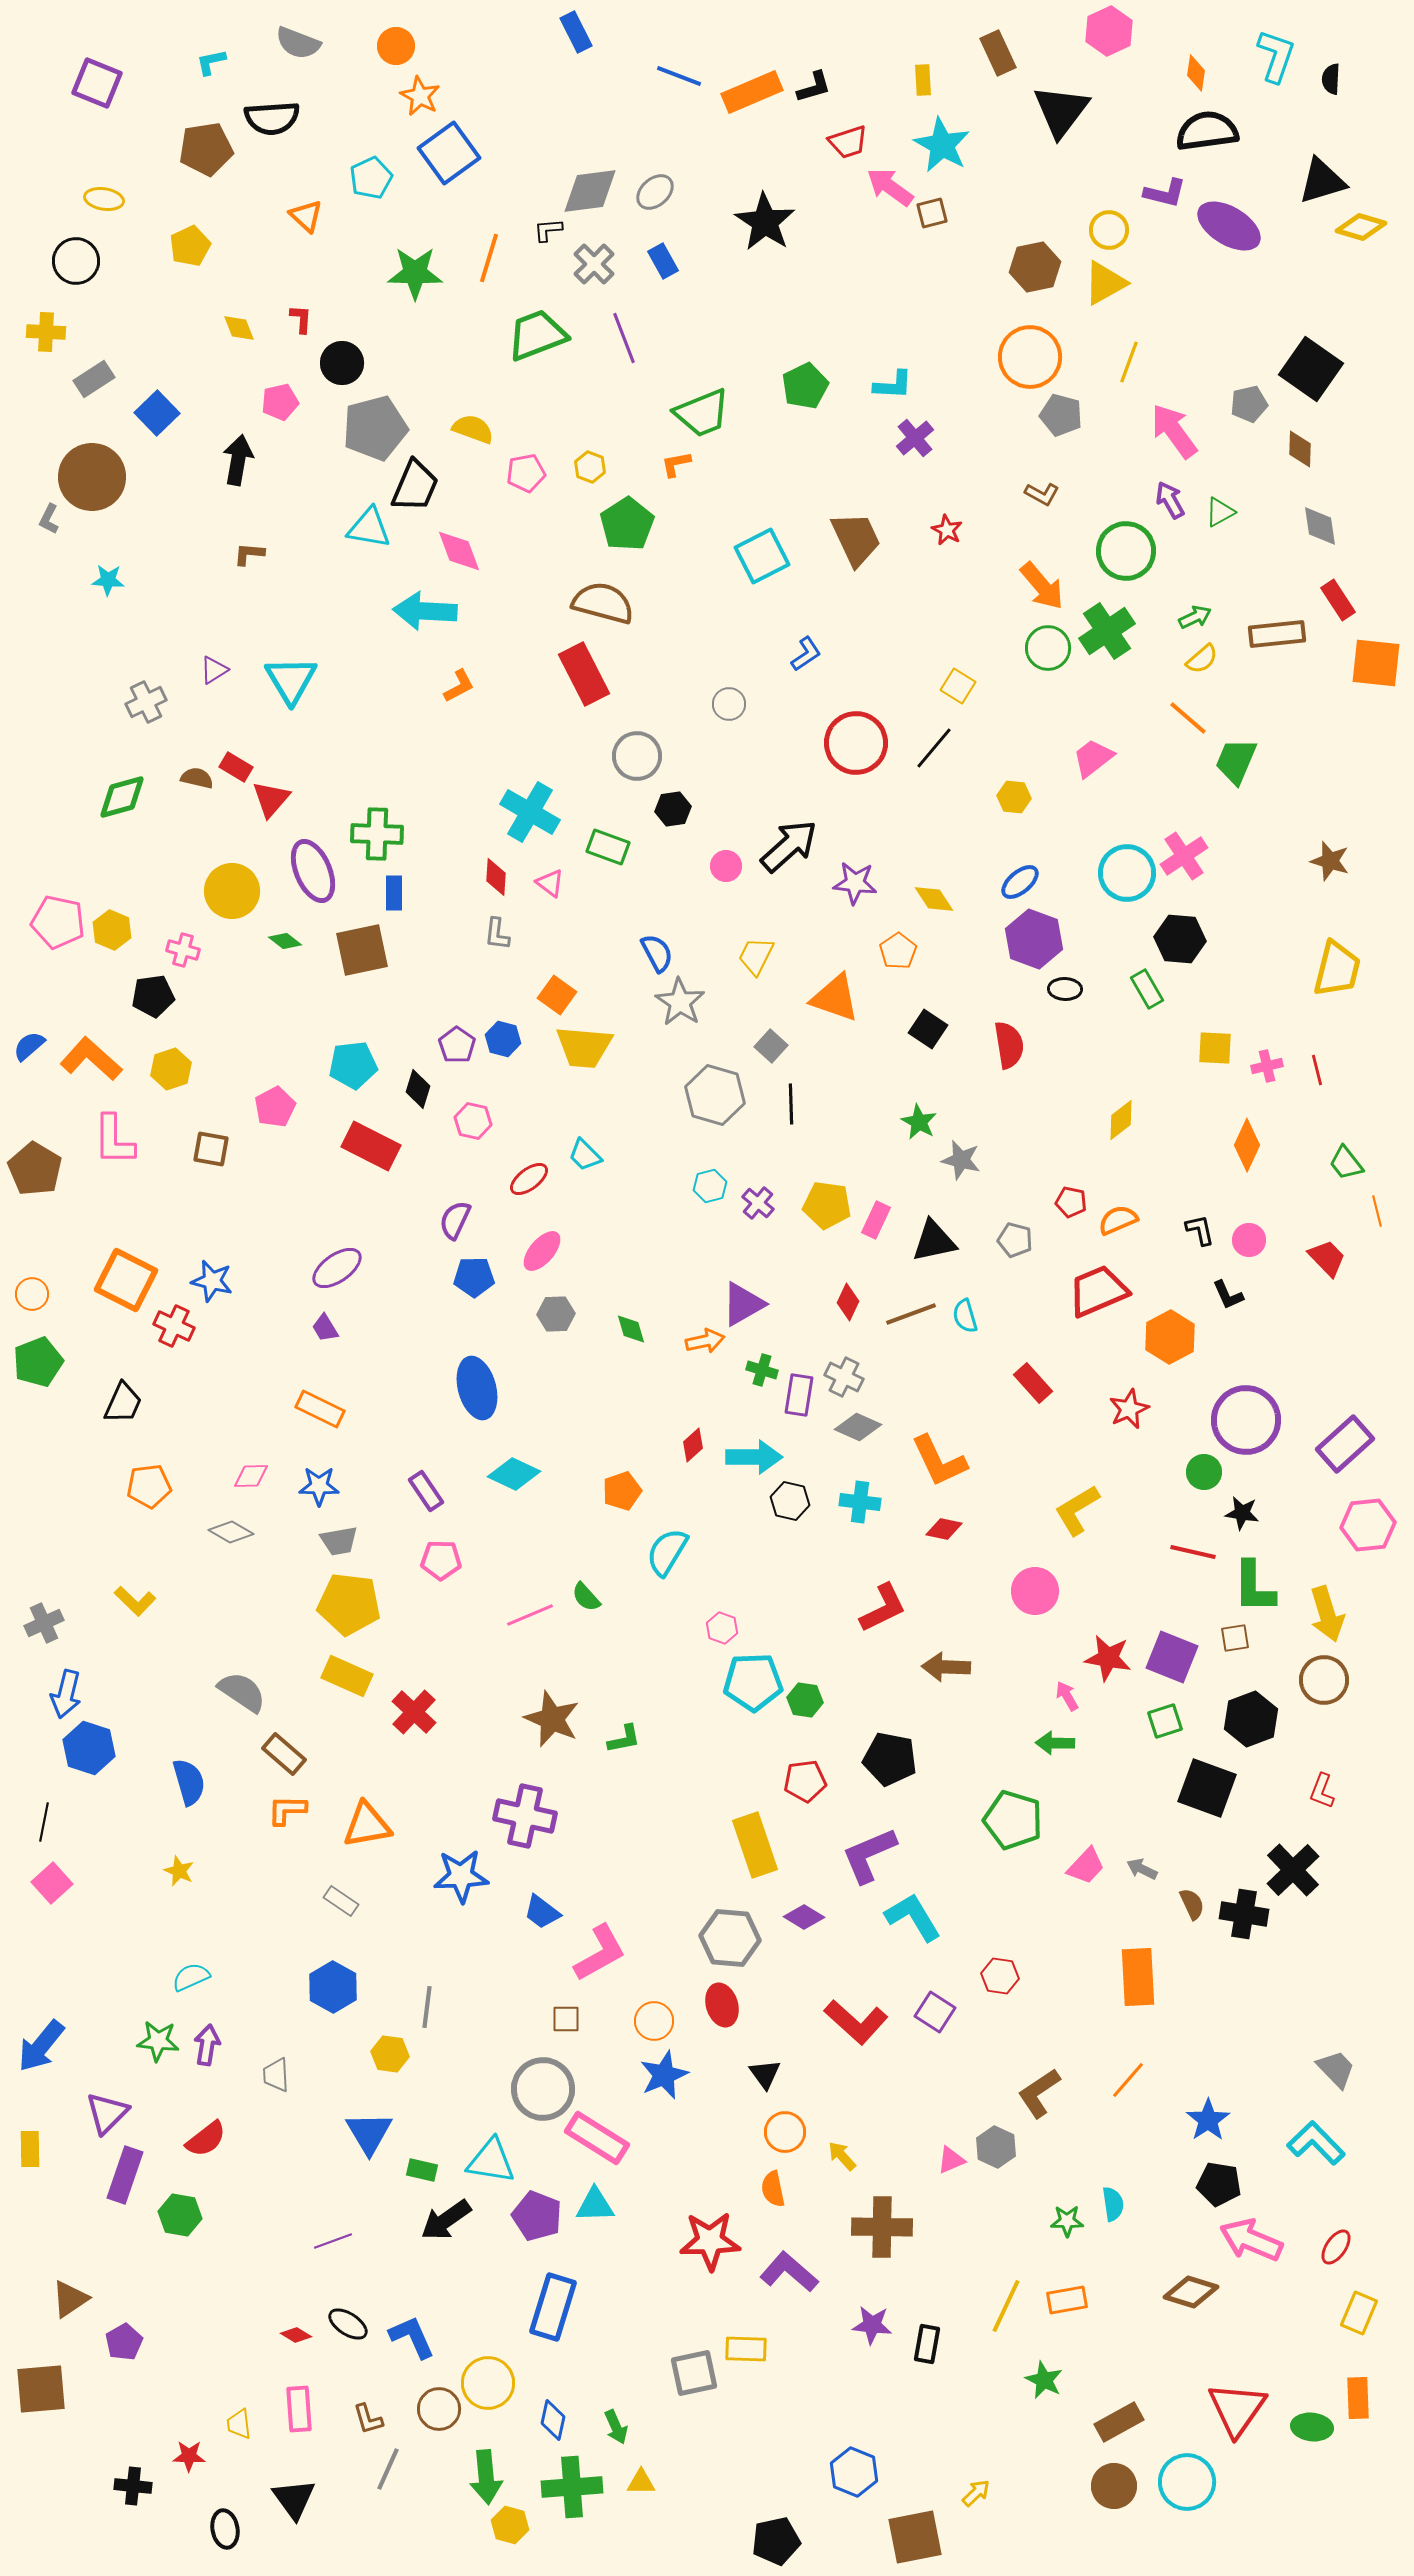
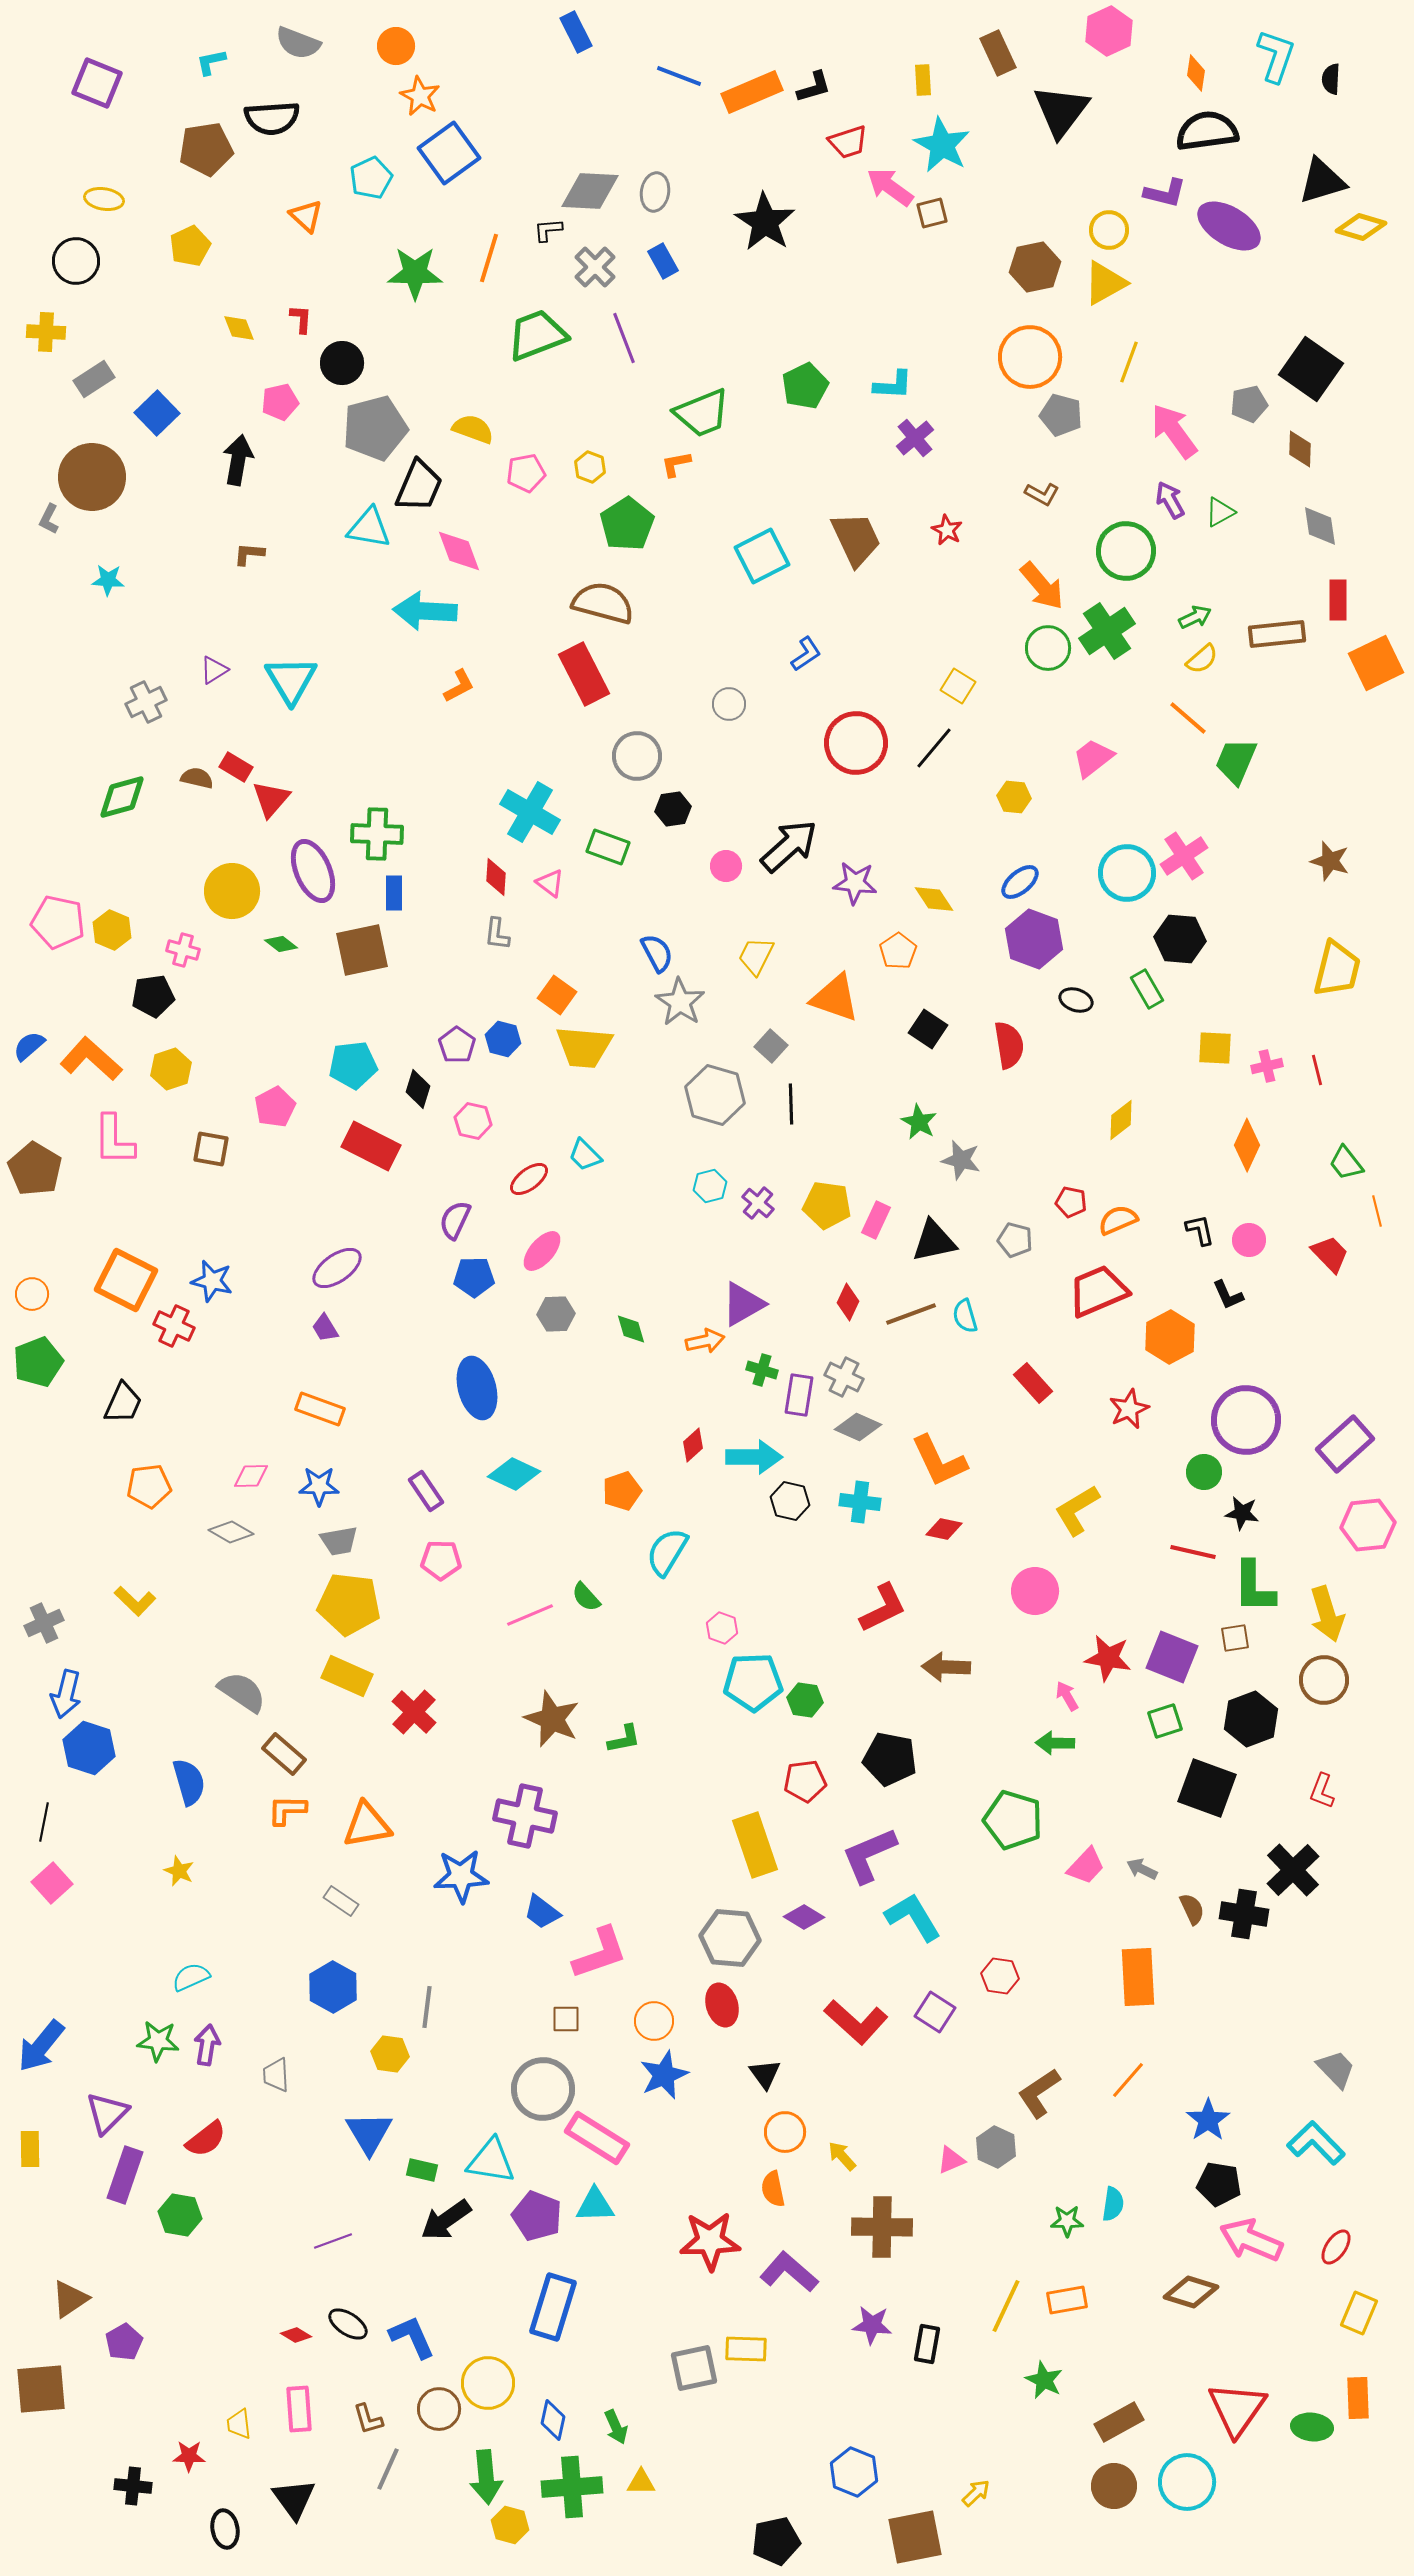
gray diamond at (590, 191): rotated 10 degrees clockwise
gray ellipse at (655, 192): rotated 39 degrees counterclockwise
gray cross at (594, 264): moved 1 px right, 3 px down
black trapezoid at (415, 486): moved 4 px right
red rectangle at (1338, 600): rotated 33 degrees clockwise
orange square at (1376, 663): rotated 32 degrees counterclockwise
green diamond at (285, 941): moved 4 px left, 3 px down
black ellipse at (1065, 989): moved 11 px right, 11 px down; rotated 16 degrees clockwise
red trapezoid at (1327, 1258): moved 3 px right, 4 px up
orange rectangle at (320, 1409): rotated 6 degrees counterclockwise
brown semicircle at (1192, 1904): moved 5 px down
pink L-shape at (600, 1953): rotated 10 degrees clockwise
cyan semicircle at (1113, 2204): rotated 16 degrees clockwise
gray square at (694, 2373): moved 5 px up
